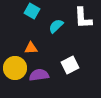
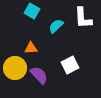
purple semicircle: rotated 54 degrees clockwise
